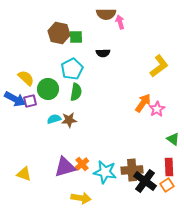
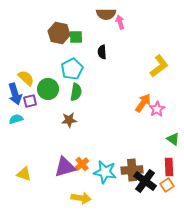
black semicircle: moved 1 px left, 1 px up; rotated 88 degrees clockwise
blue arrow: moved 5 px up; rotated 45 degrees clockwise
cyan semicircle: moved 38 px left
